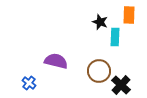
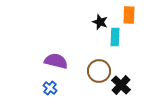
blue cross: moved 21 px right, 5 px down
